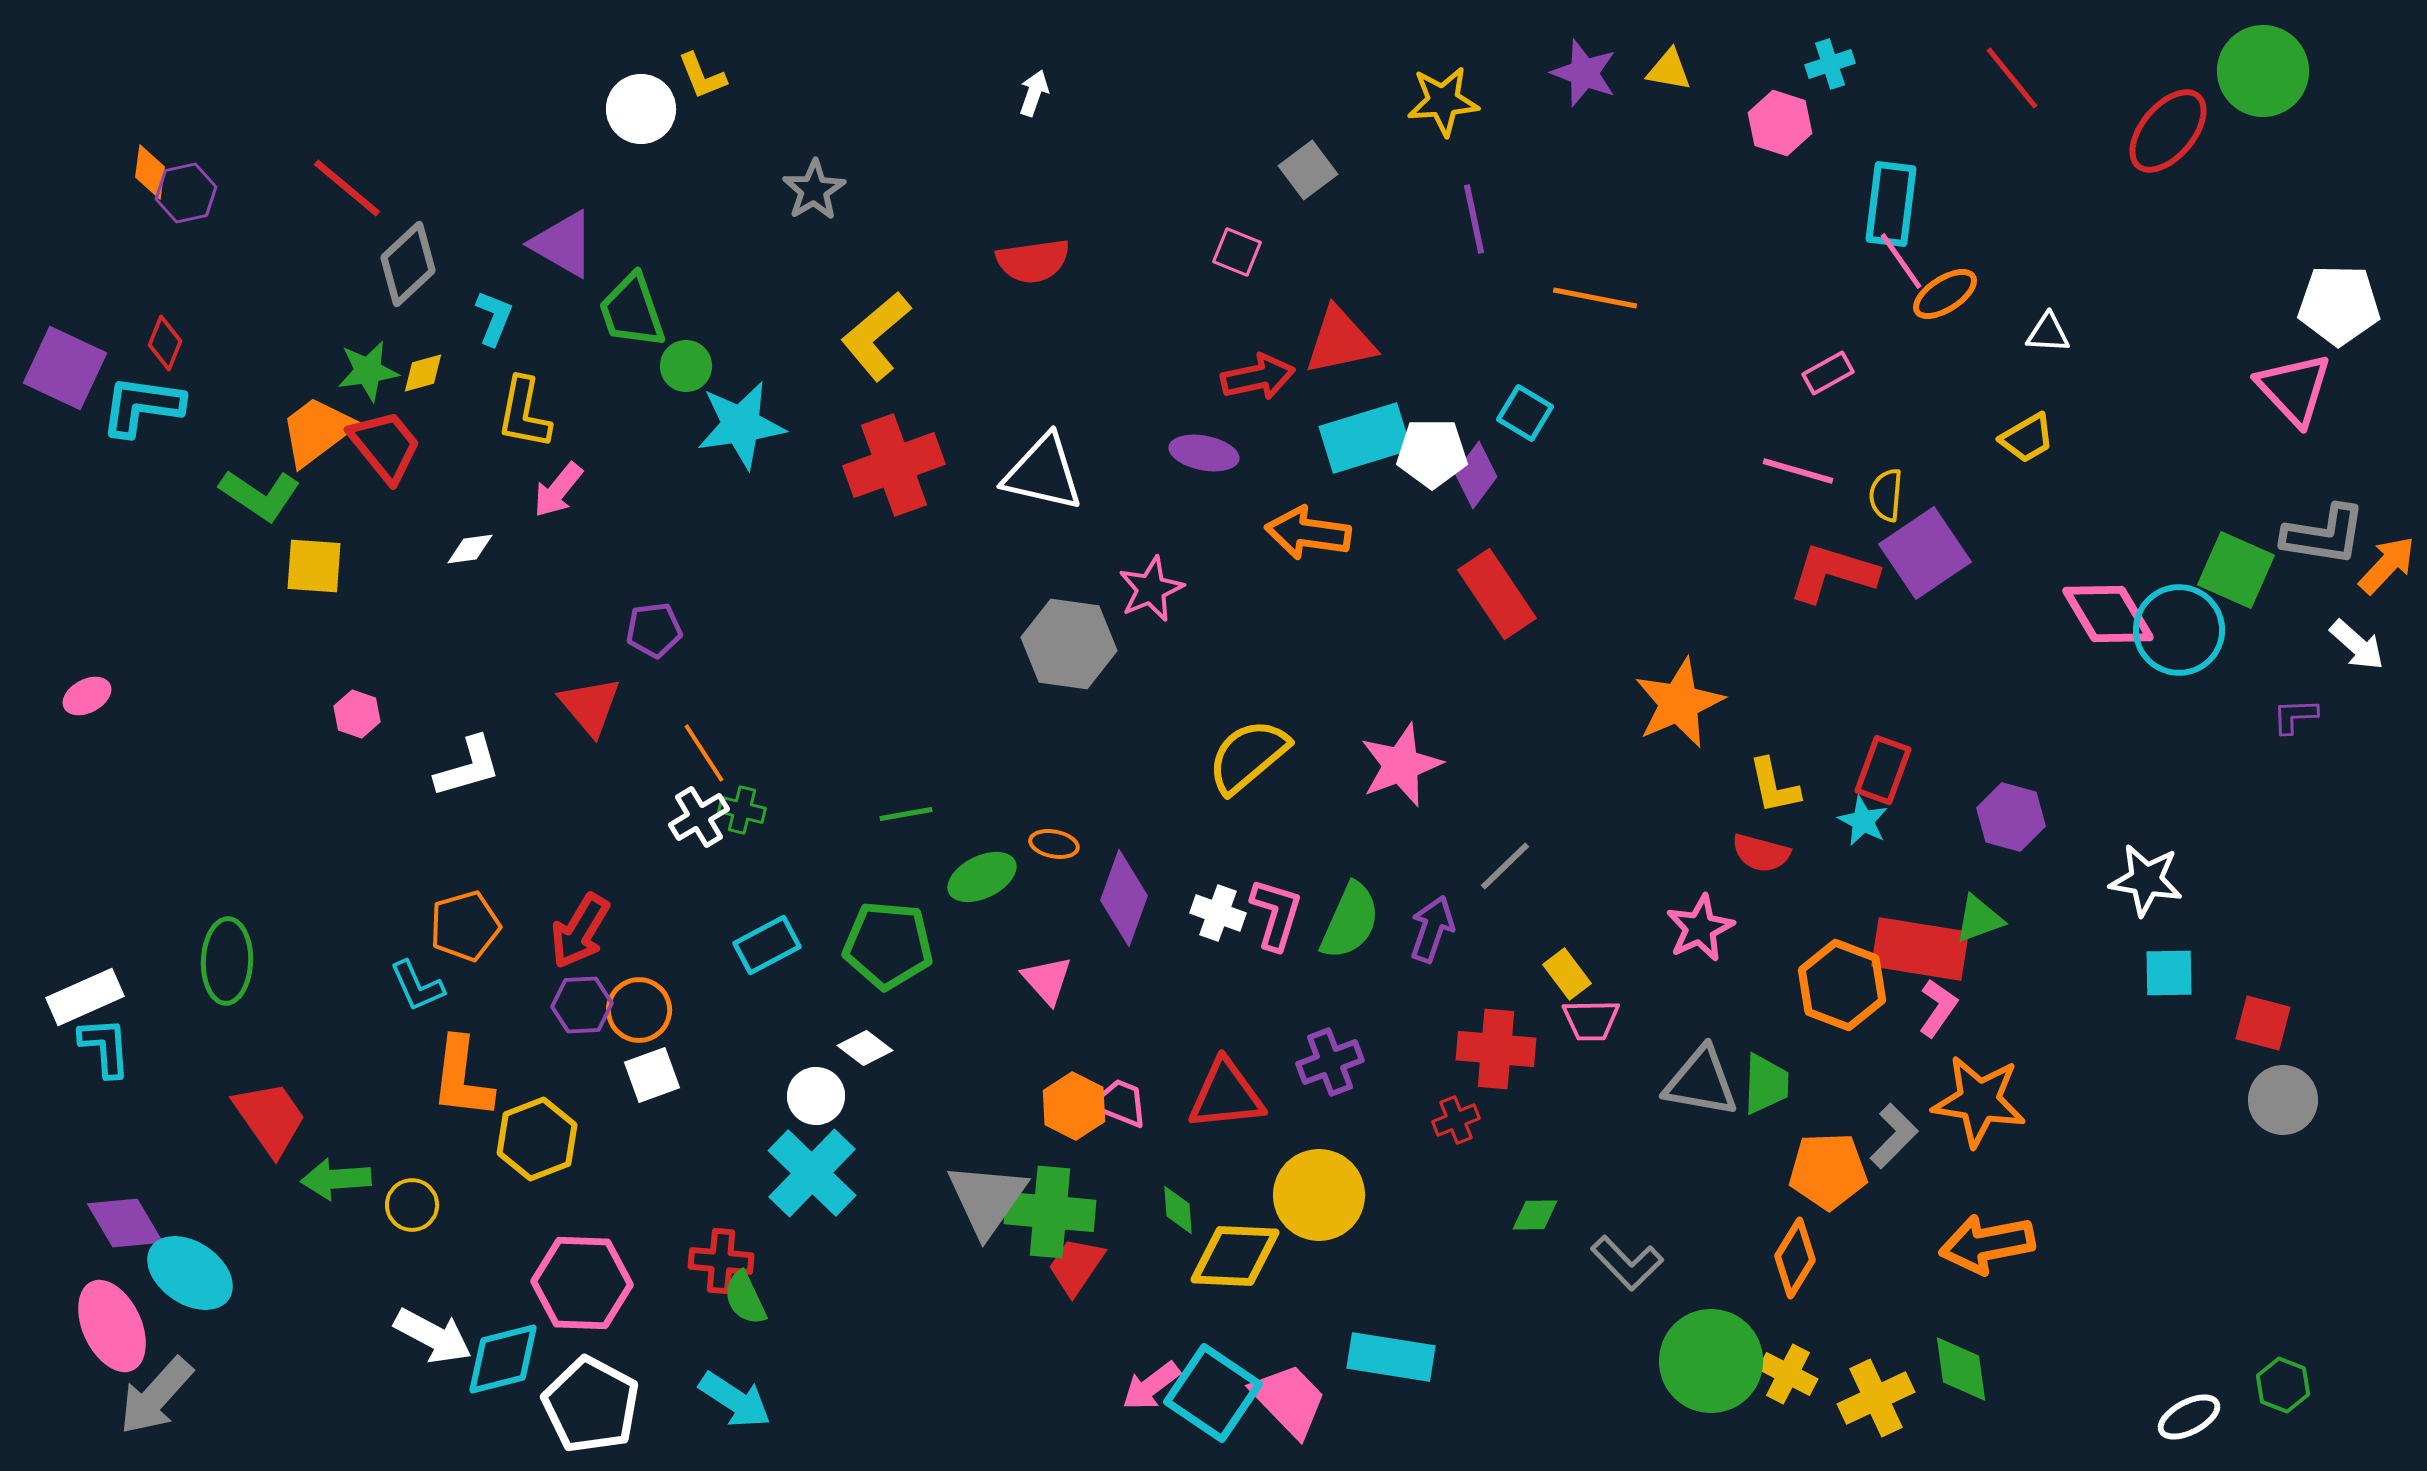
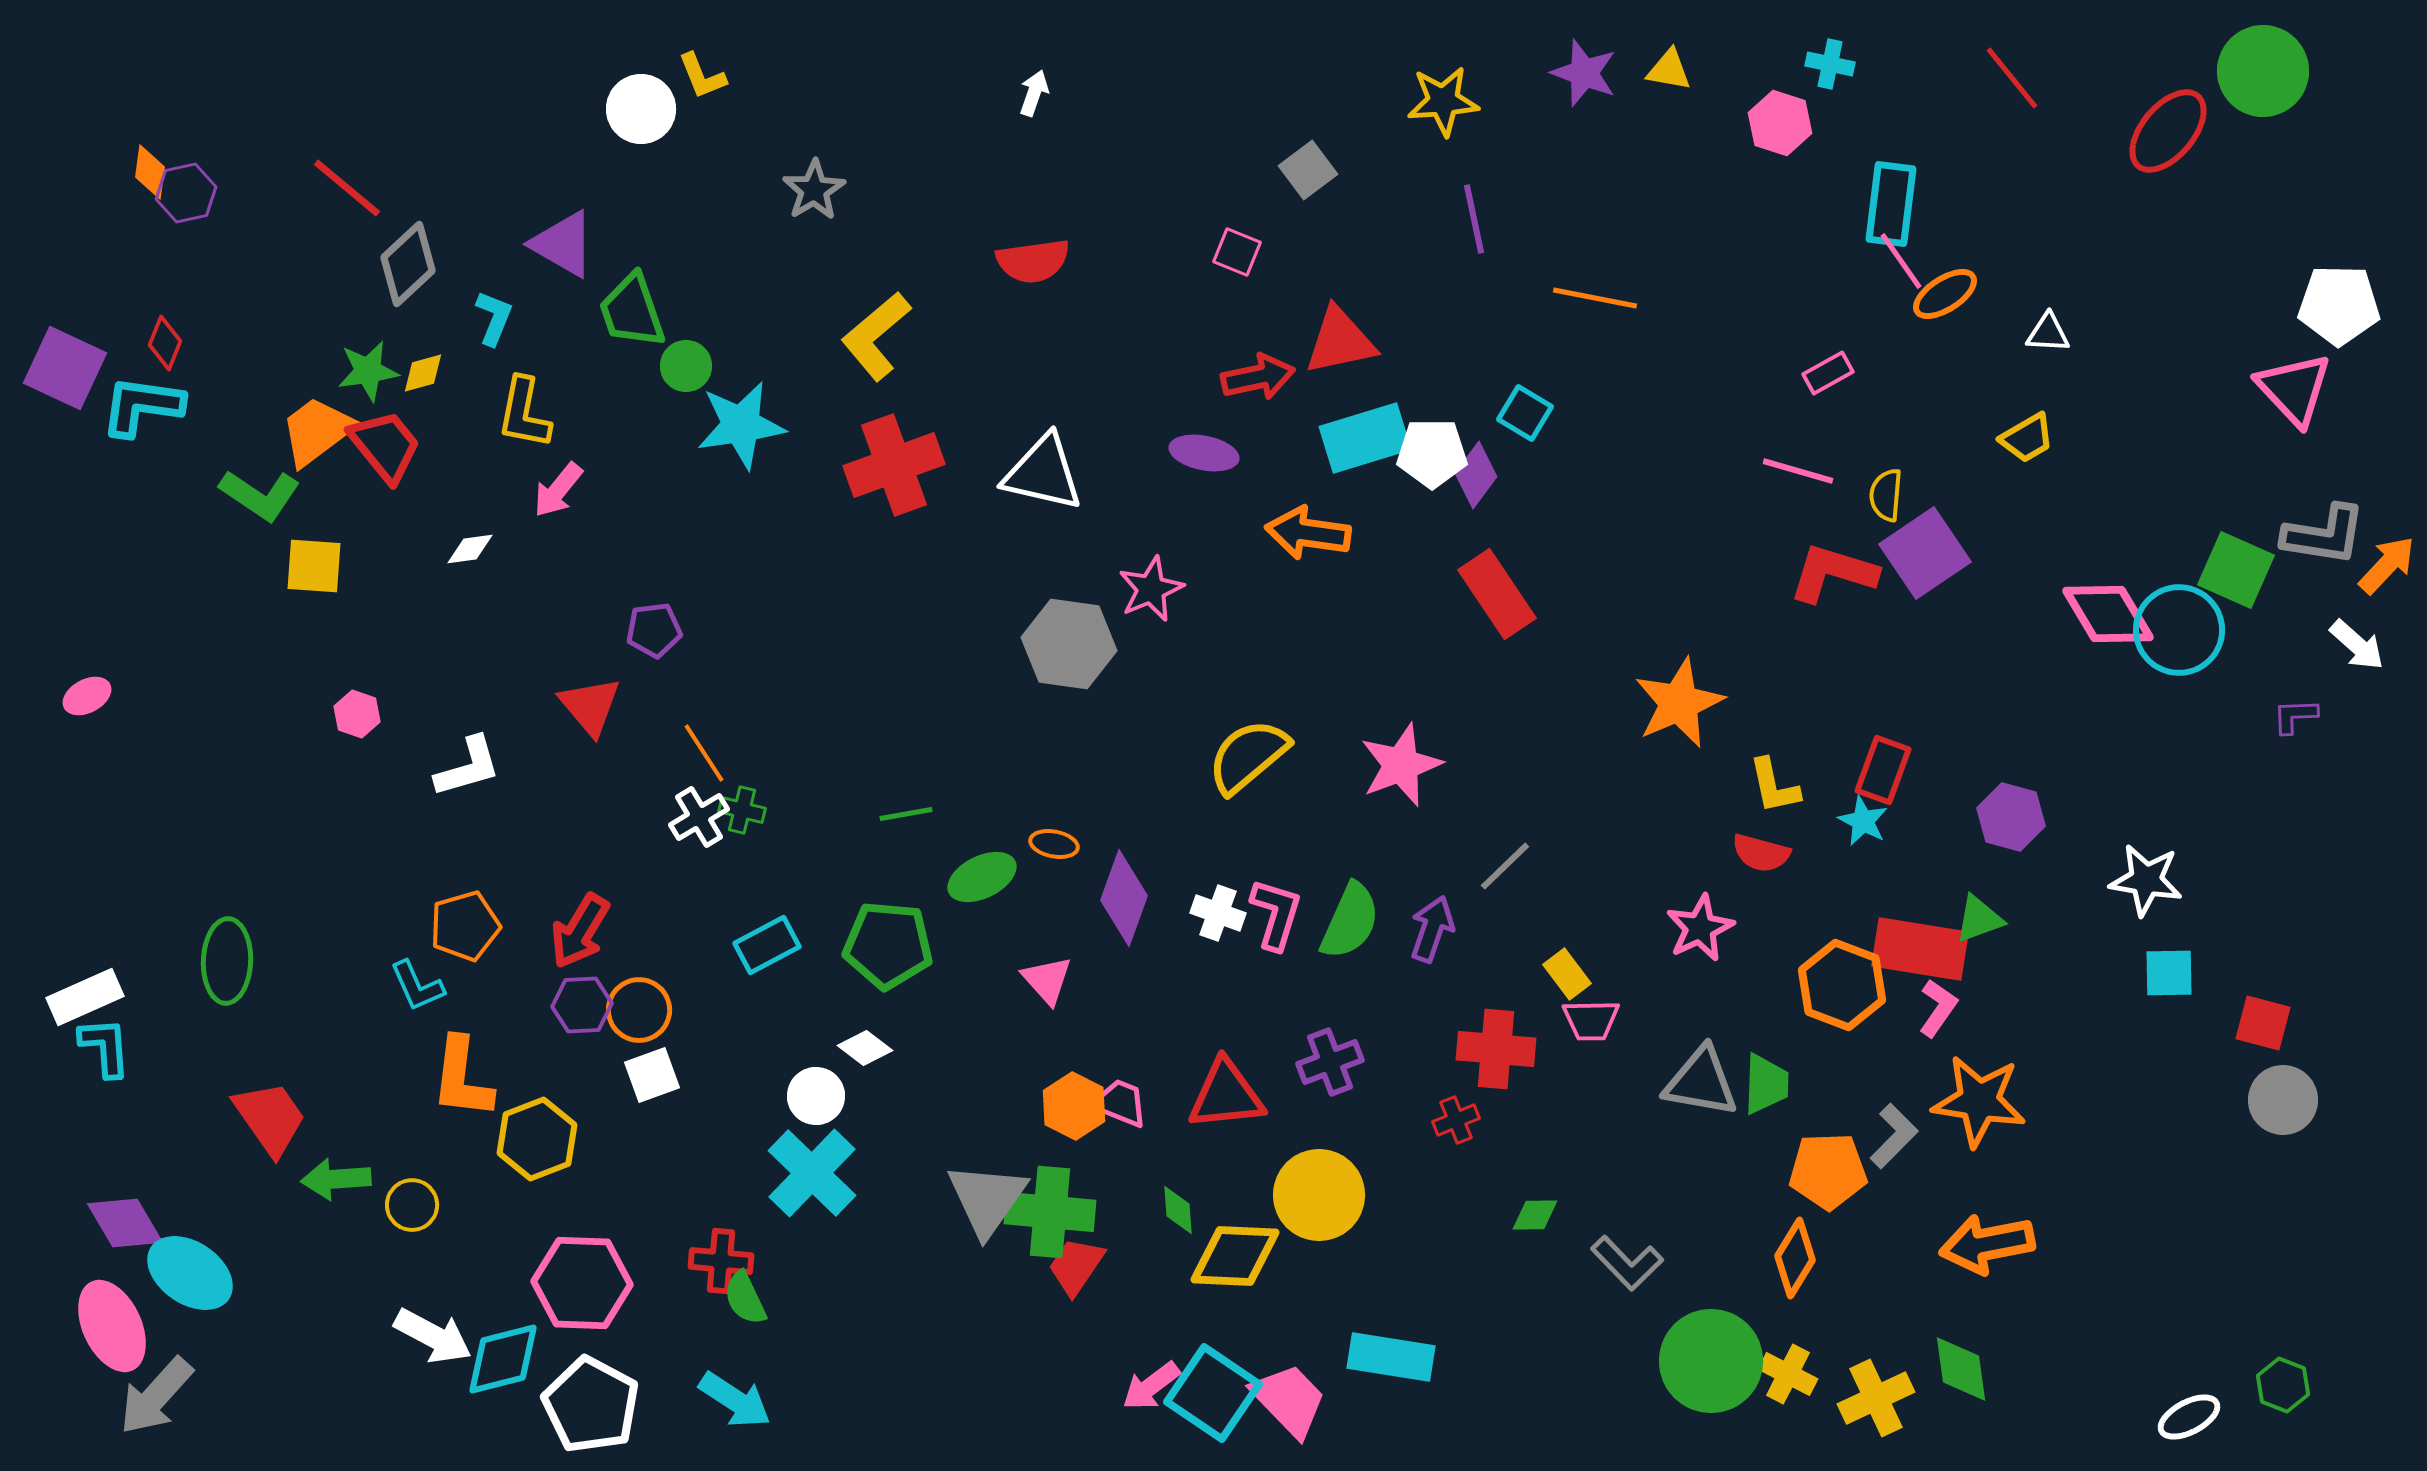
cyan cross at (1830, 64): rotated 30 degrees clockwise
